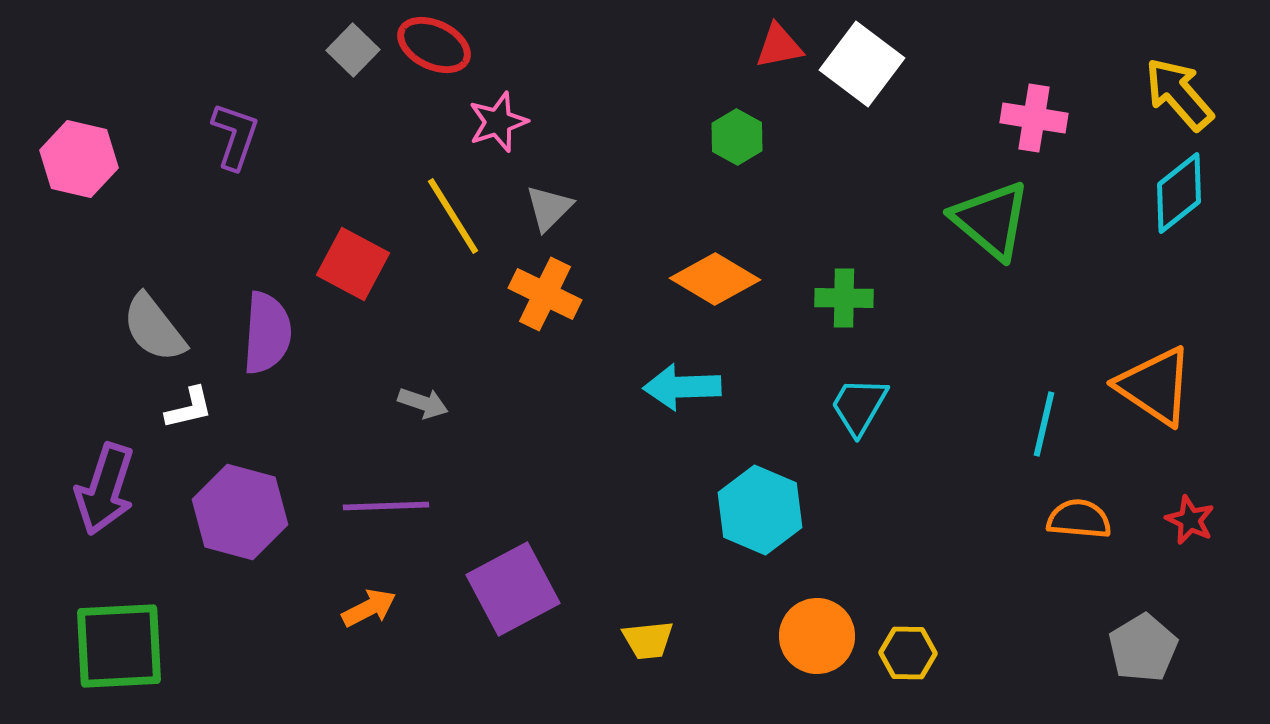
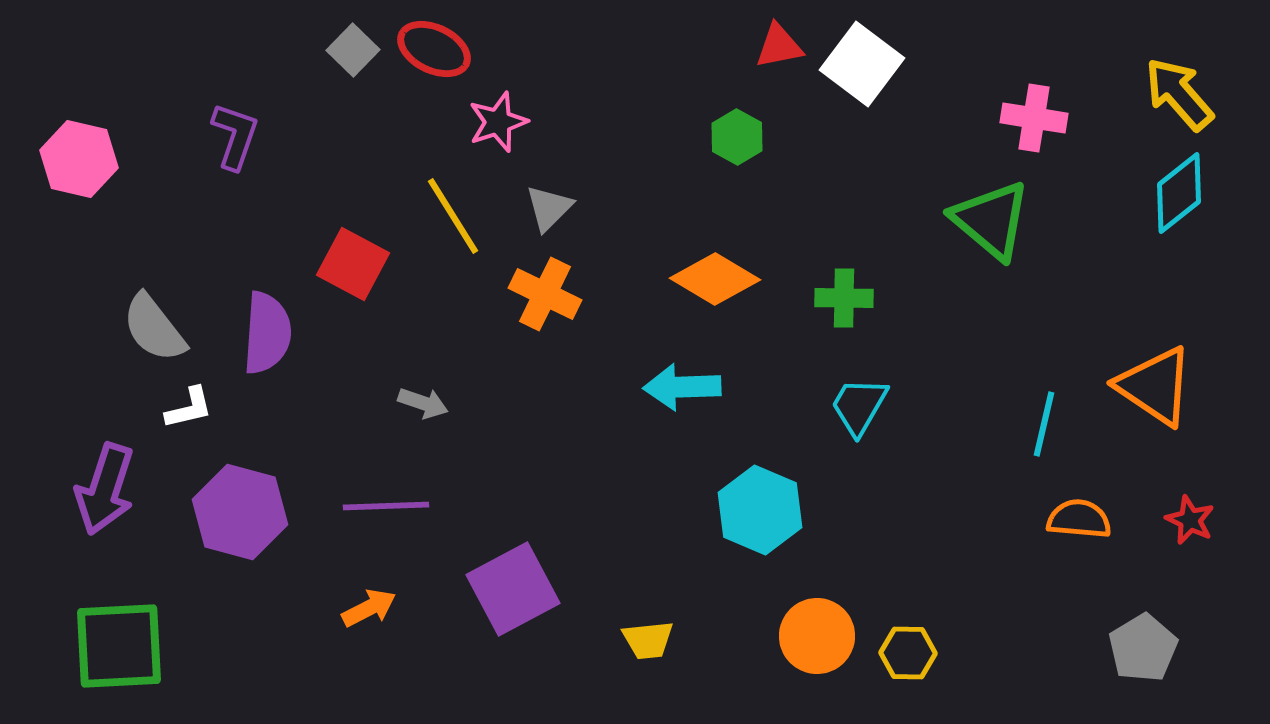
red ellipse: moved 4 px down
